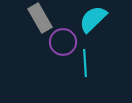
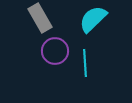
purple circle: moved 8 px left, 9 px down
